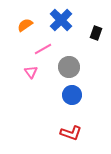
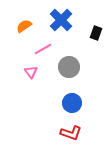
orange semicircle: moved 1 px left, 1 px down
blue circle: moved 8 px down
